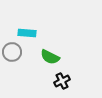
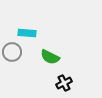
black cross: moved 2 px right, 2 px down
